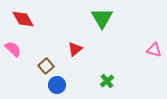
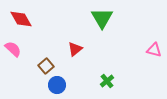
red diamond: moved 2 px left
